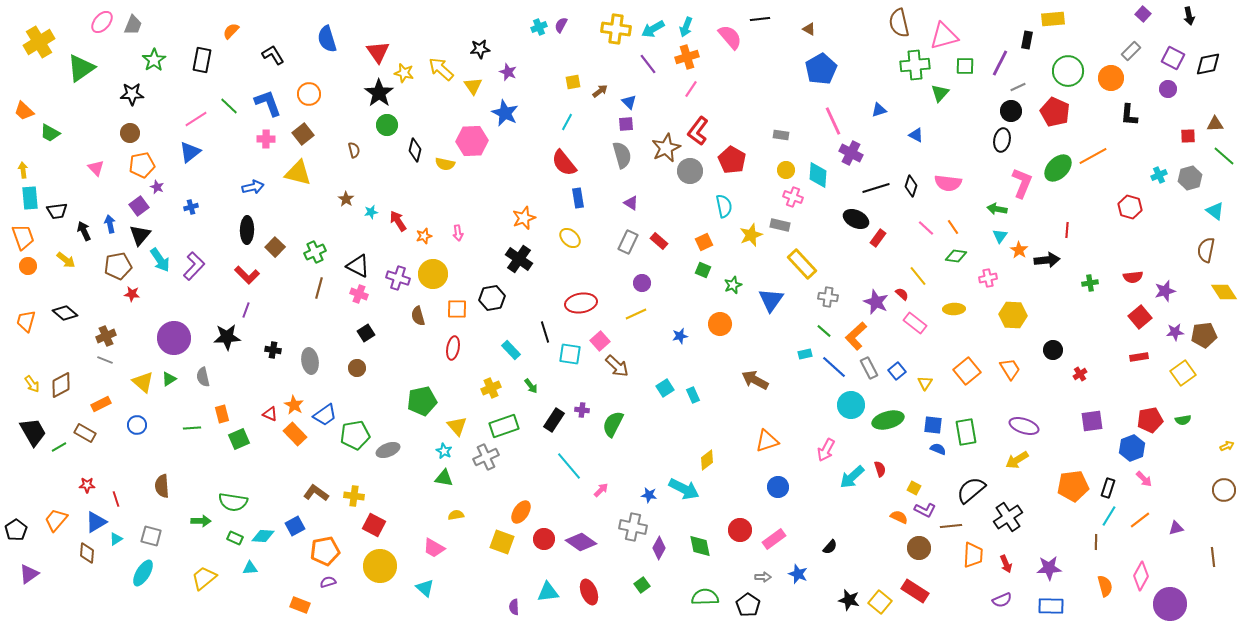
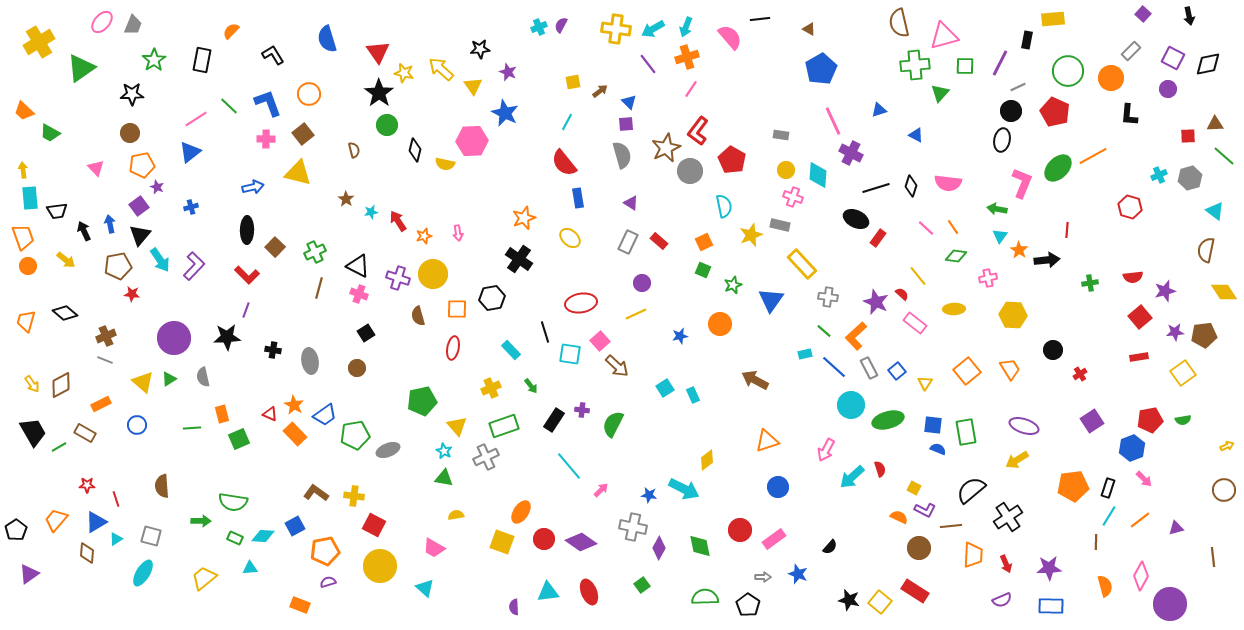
purple square at (1092, 421): rotated 25 degrees counterclockwise
